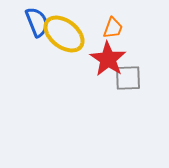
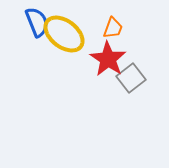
gray square: moved 3 px right; rotated 36 degrees counterclockwise
